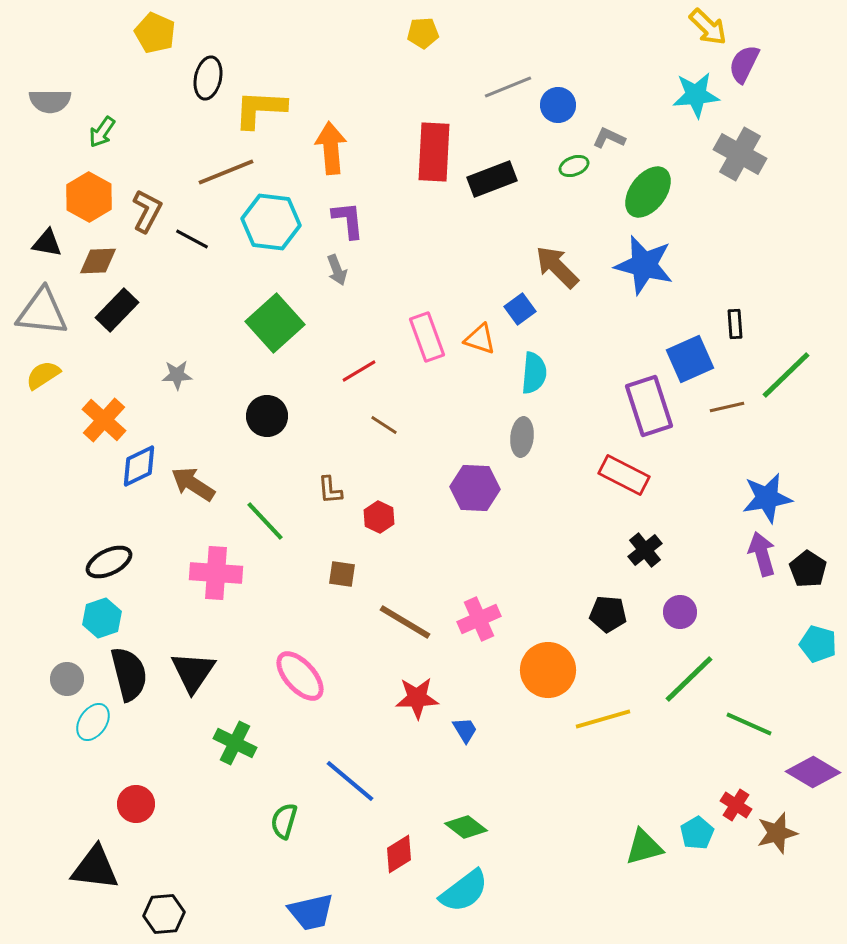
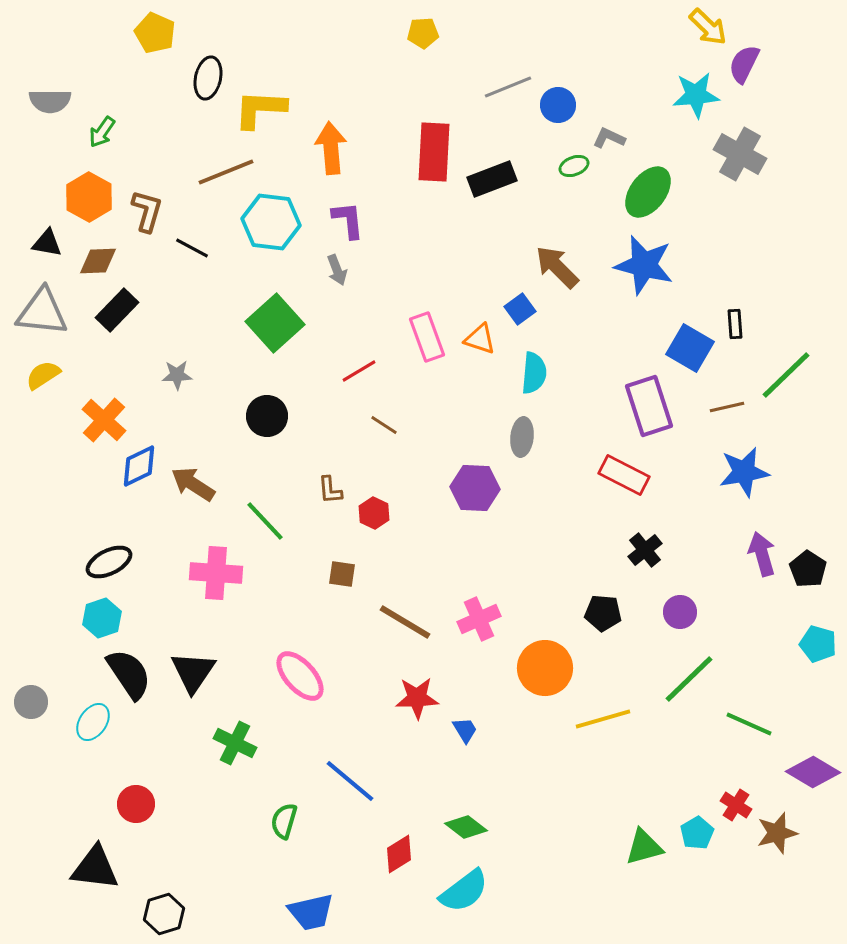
brown L-shape at (147, 211): rotated 12 degrees counterclockwise
black line at (192, 239): moved 9 px down
blue square at (690, 359): moved 11 px up; rotated 36 degrees counterclockwise
blue star at (767, 498): moved 23 px left, 26 px up
red hexagon at (379, 517): moved 5 px left, 4 px up
black pentagon at (608, 614): moved 5 px left, 1 px up
orange circle at (548, 670): moved 3 px left, 2 px up
black semicircle at (129, 674): rotated 20 degrees counterclockwise
gray circle at (67, 679): moved 36 px left, 23 px down
black hexagon at (164, 914): rotated 12 degrees counterclockwise
